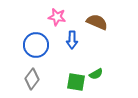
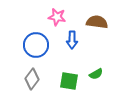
brown semicircle: rotated 15 degrees counterclockwise
green square: moved 7 px left, 1 px up
